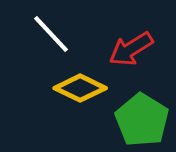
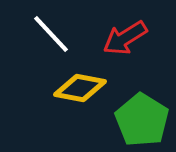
red arrow: moved 6 px left, 11 px up
yellow diamond: rotated 15 degrees counterclockwise
